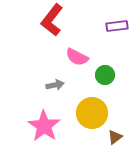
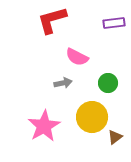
red L-shape: rotated 36 degrees clockwise
purple rectangle: moved 3 px left, 3 px up
green circle: moved 3 px right, 8 px down
gray arrow: moved 8 px right, 2 px up
yellow circle: moved 4 px down
pink star: rotated 8 degrees clockwise
